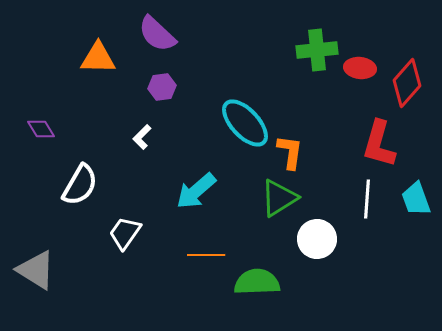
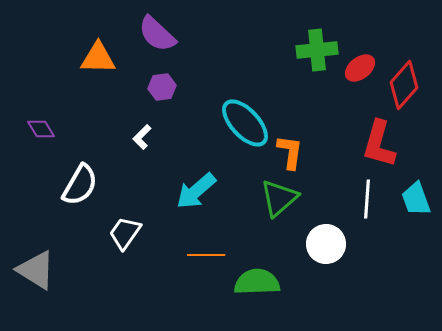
red ellipse: rotated 44 degrees counterclockwise
red diamond: moved 3 px left, 2 px down
green triangle: rotated 9 degrees counterclockwise
white circle: moved 9 px right, 5 px down
